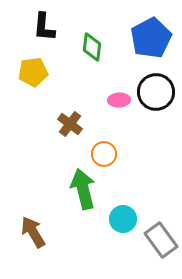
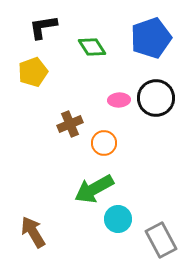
black L-shape: moved 1 px left; rotated 76 degrees clockwise
blue pentagon: rotated 9 degrees clockwise
green diamond: rotated 40 degrees counterclockwise
yellow pentagon: rotated 12 degrees counterclockwise
black circle: moved 6 px down
brown cross: rotated 30 degrees clockwise
orange circle: moved 11 px up
green arrow: moved 11 px right; rotated 105 degrees counterclockwise
cyan circle: moved 5 px left
gray rectangle: rotated 8 degrees clockwise
